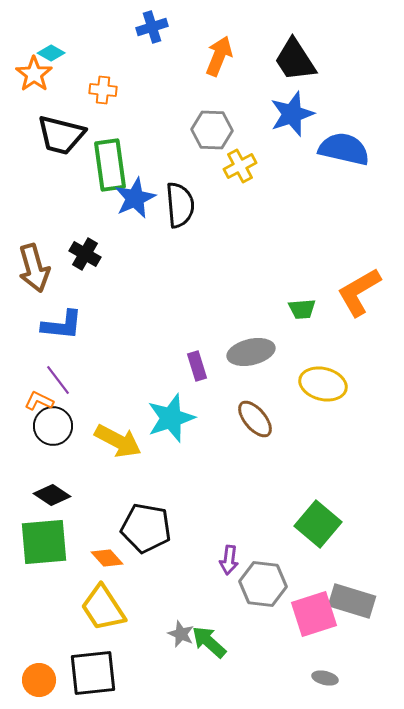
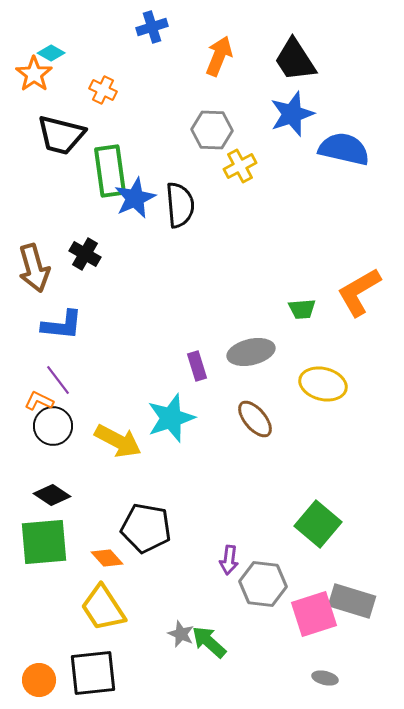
orange cross at (103, 90): rotated 20 degrees clockwise
green rectangle at (110, 165): moved 6 px down
